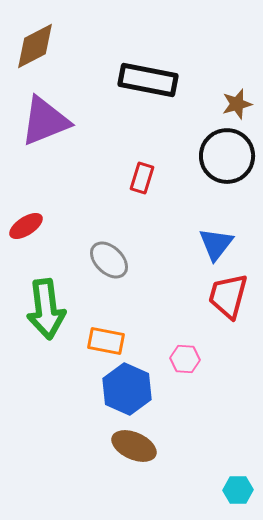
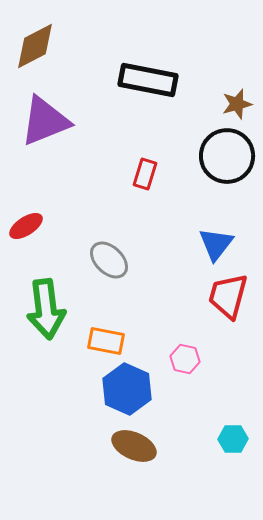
red rectangle: moved 3 px right, 4 px up
pink hexagon: rotated 8 degrees clockwise
cyan hexagon: moved 5 px left, 51 px up
